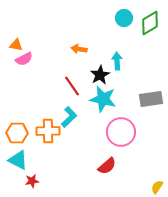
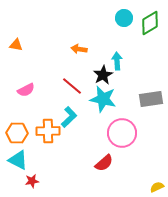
pink semicircle: moved 2 px right, 31 px down
black star: moved 3 px right
red line: rotated 15 degrees counterclockwise
pink circle: moved 1 px right, 1 px down
red semicircle: moved 3 px left, 3 px up
yellow semicircle: rotated 32 degrees clockwise
